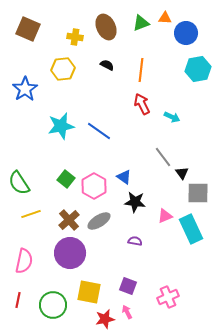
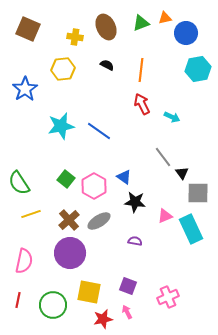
orange triangle: rotated 16 degrees counterclockwise
red star: moved 2 px left
